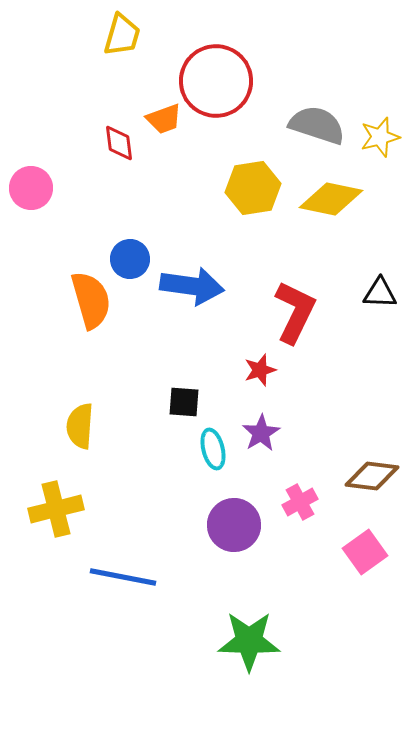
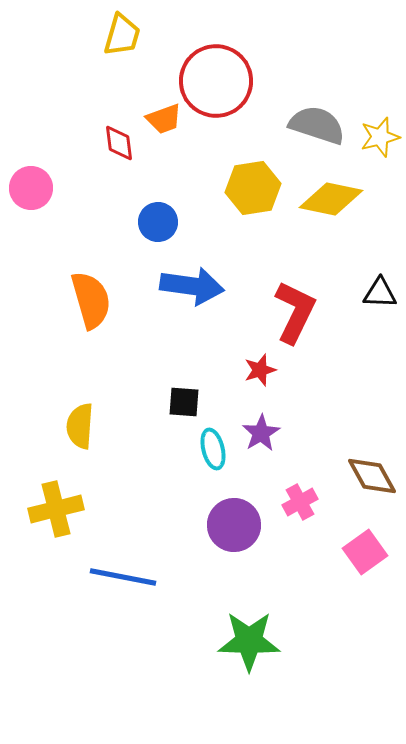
blue circle: moved 28 px right, 37 px up
brown diamond: rotated 54 degrees clockwise
